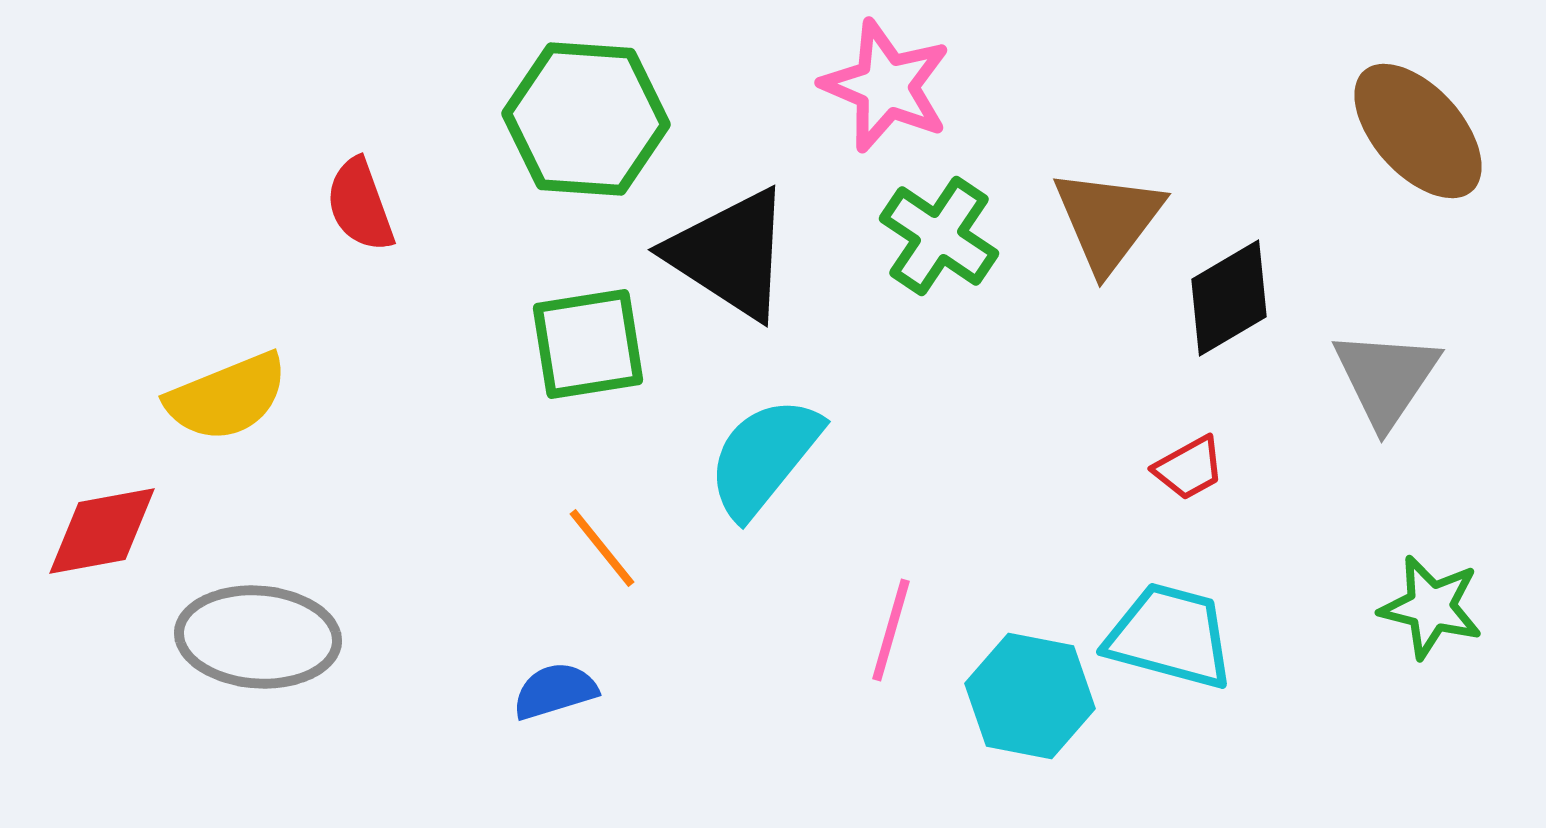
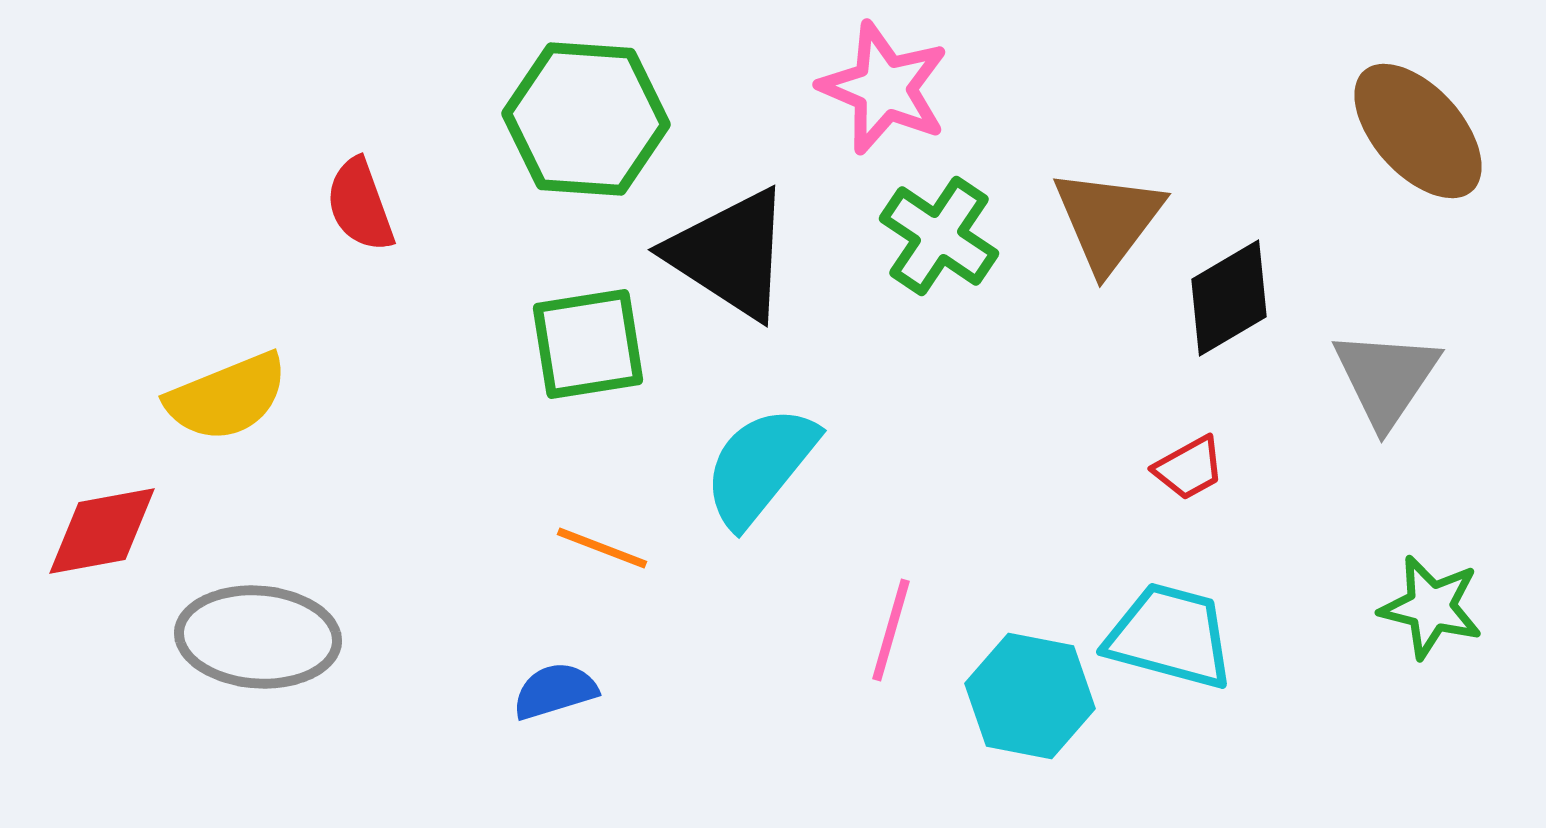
pink star: moved 2 px left, 2 px down
cyan semicircle: moved 4 px left, 9 px down
orange line: rotated 30 degrees counterclockwise
